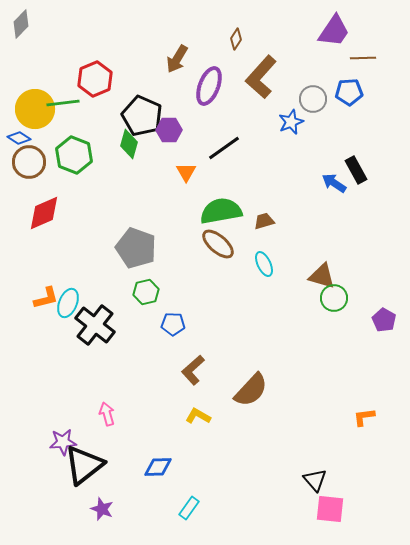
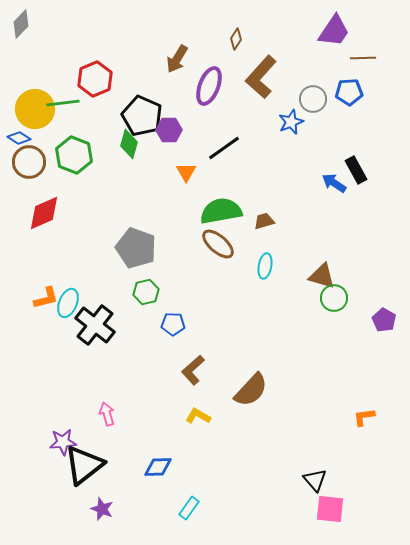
cyan ellipse at (264, 264): moved 1 px right, 2 px down; rotated 35 degrees clockwise
